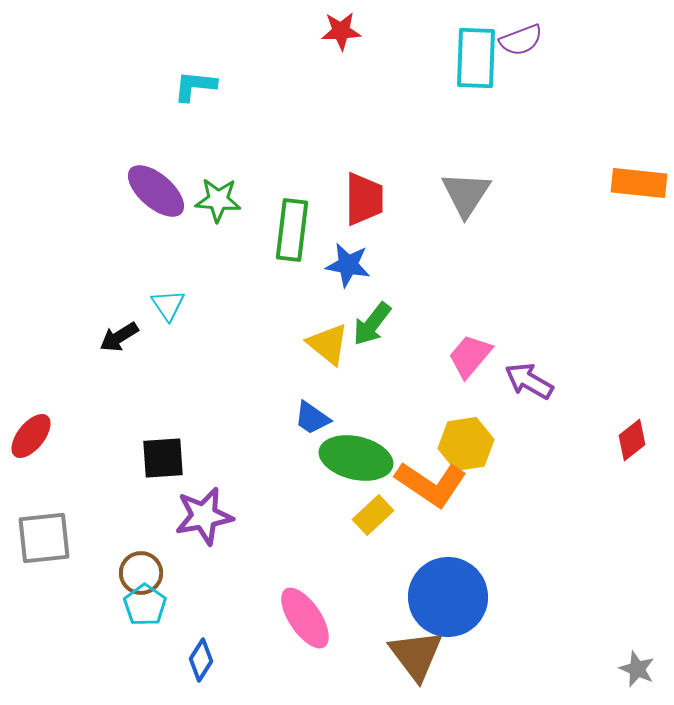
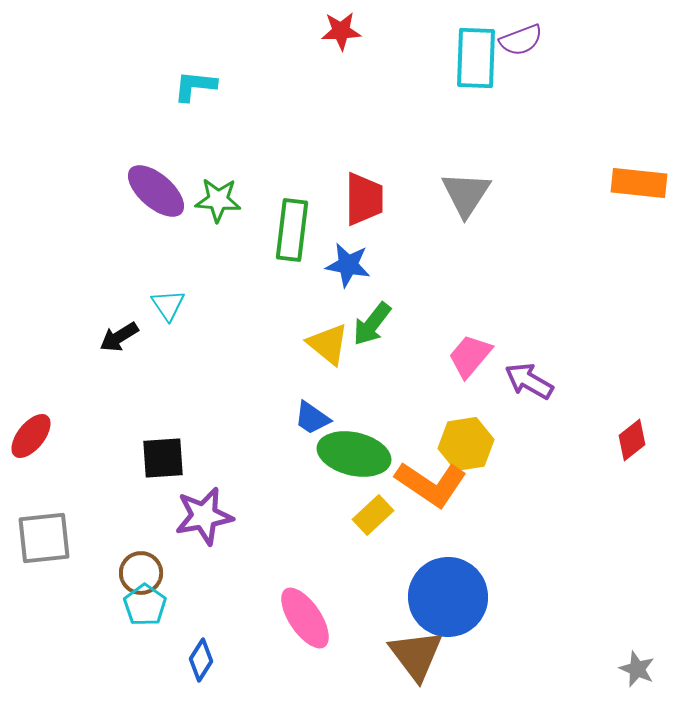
green ellipse: moved 2 px left, 4 px up
